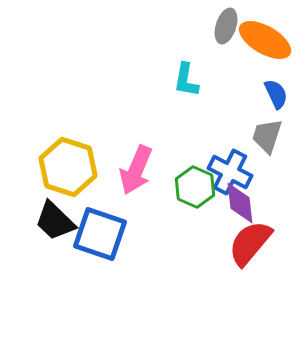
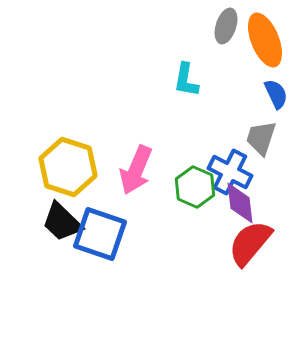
orange ellipse: rotated 38 degrees clockwise
gray trapezoid: moved 6 px left, 2 px down
black trapezoid: moved 7 px right, 1 px down
